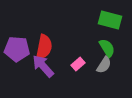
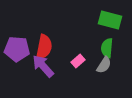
green semicircle: rotated 144 degrees counterclockwise
pink rectangle: moved 3 px up
